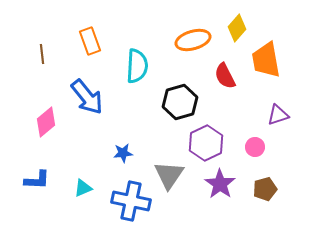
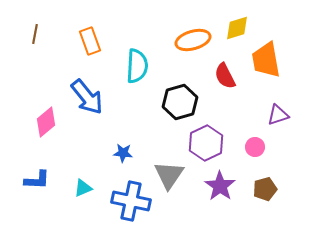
yellow diamond: rotated 32 degrees clockwise
brown line: moved 7 px left, 20 px up; rotated 18 degrees clockwise
blue star: rotated 12 degrees clockwise
purple star: moved 2 px down
